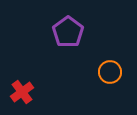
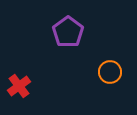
red cross: moved 3 px left, 6 px up
